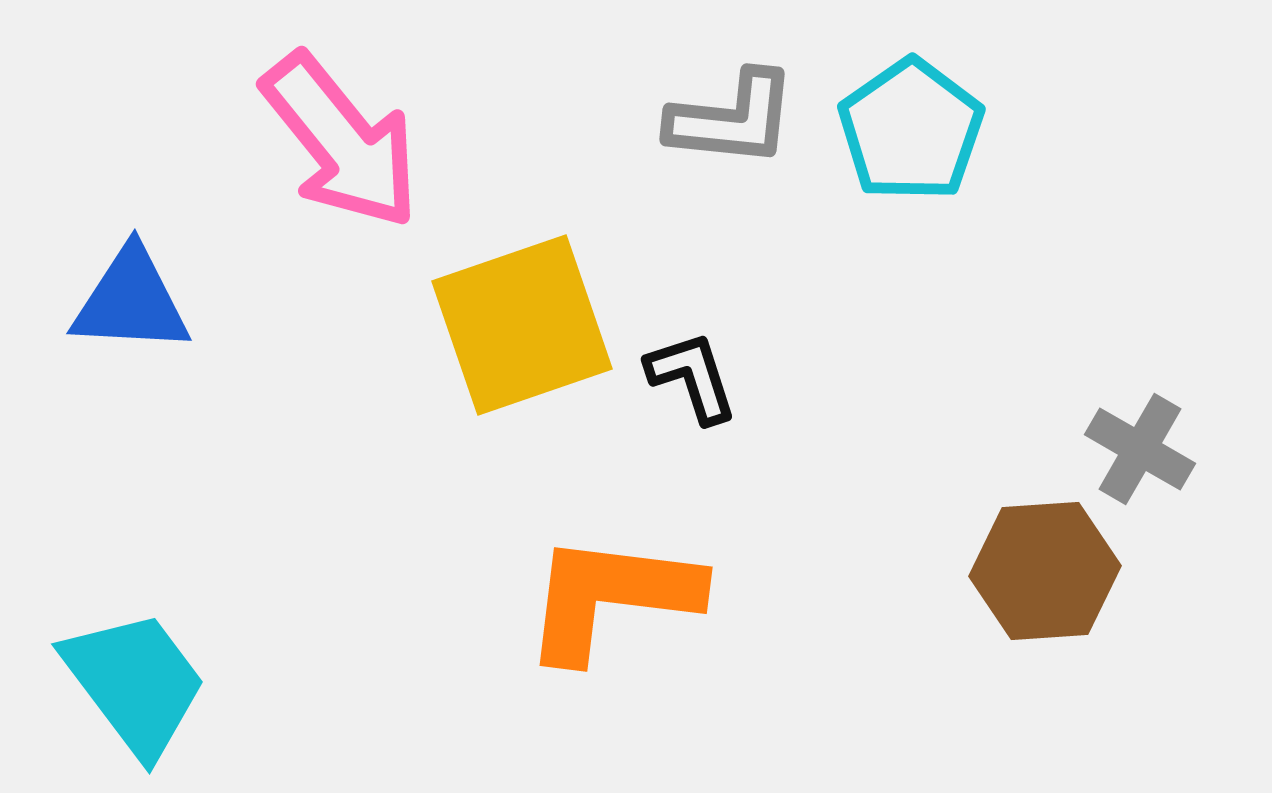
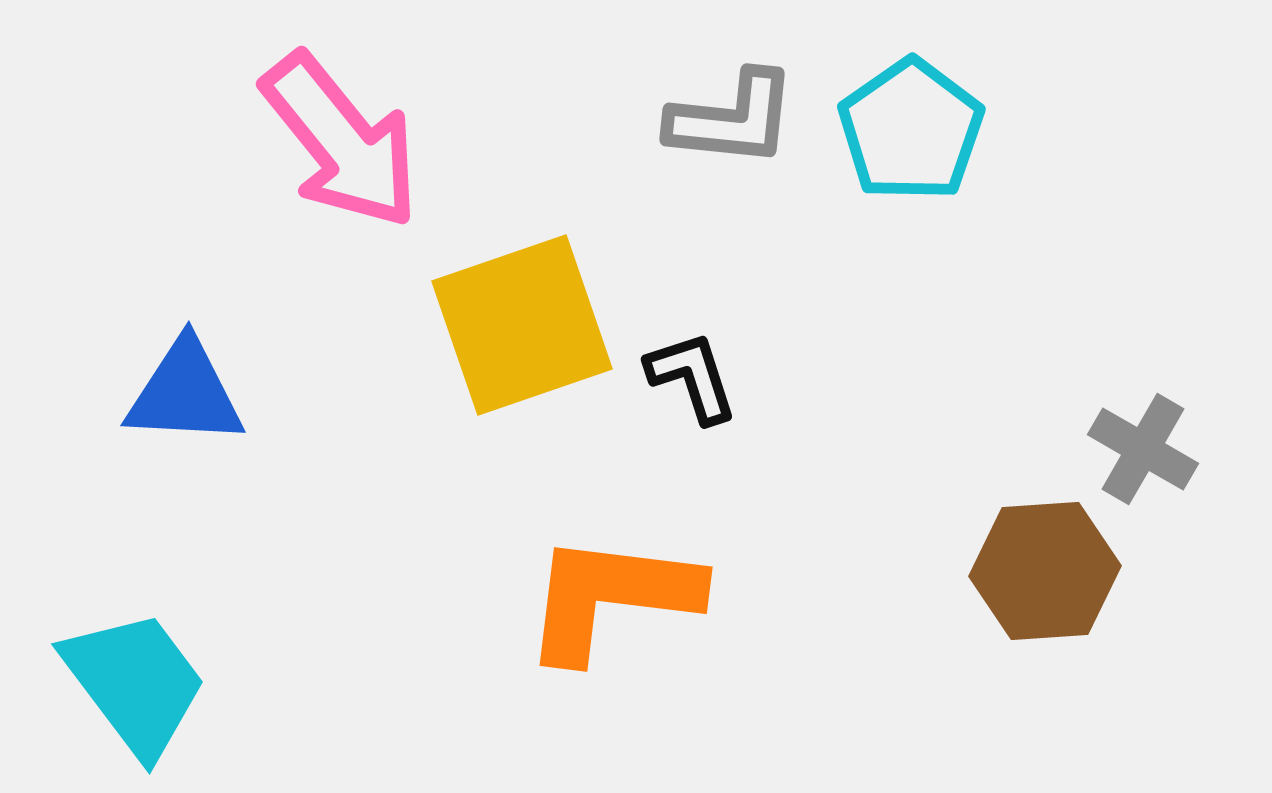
blue triangle: moved 54 px right, 92 px down
gray cross: moved 3 px right
